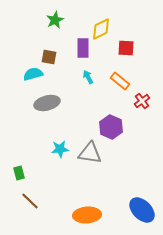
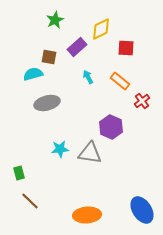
purple rectangle: moved 6 px left, 1 px up; rotated 48 degrees clockwise
blue ellipse: rotated 12 degrees clockwise
